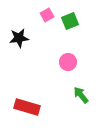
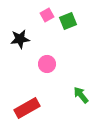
green square: moved 2 px left
black star: moved 1 px right, 1 px down
pink circle: moved 21 px left, 2 px down
red rectangle: moved 1 px down; rotated 45 degrees counterclockwise
